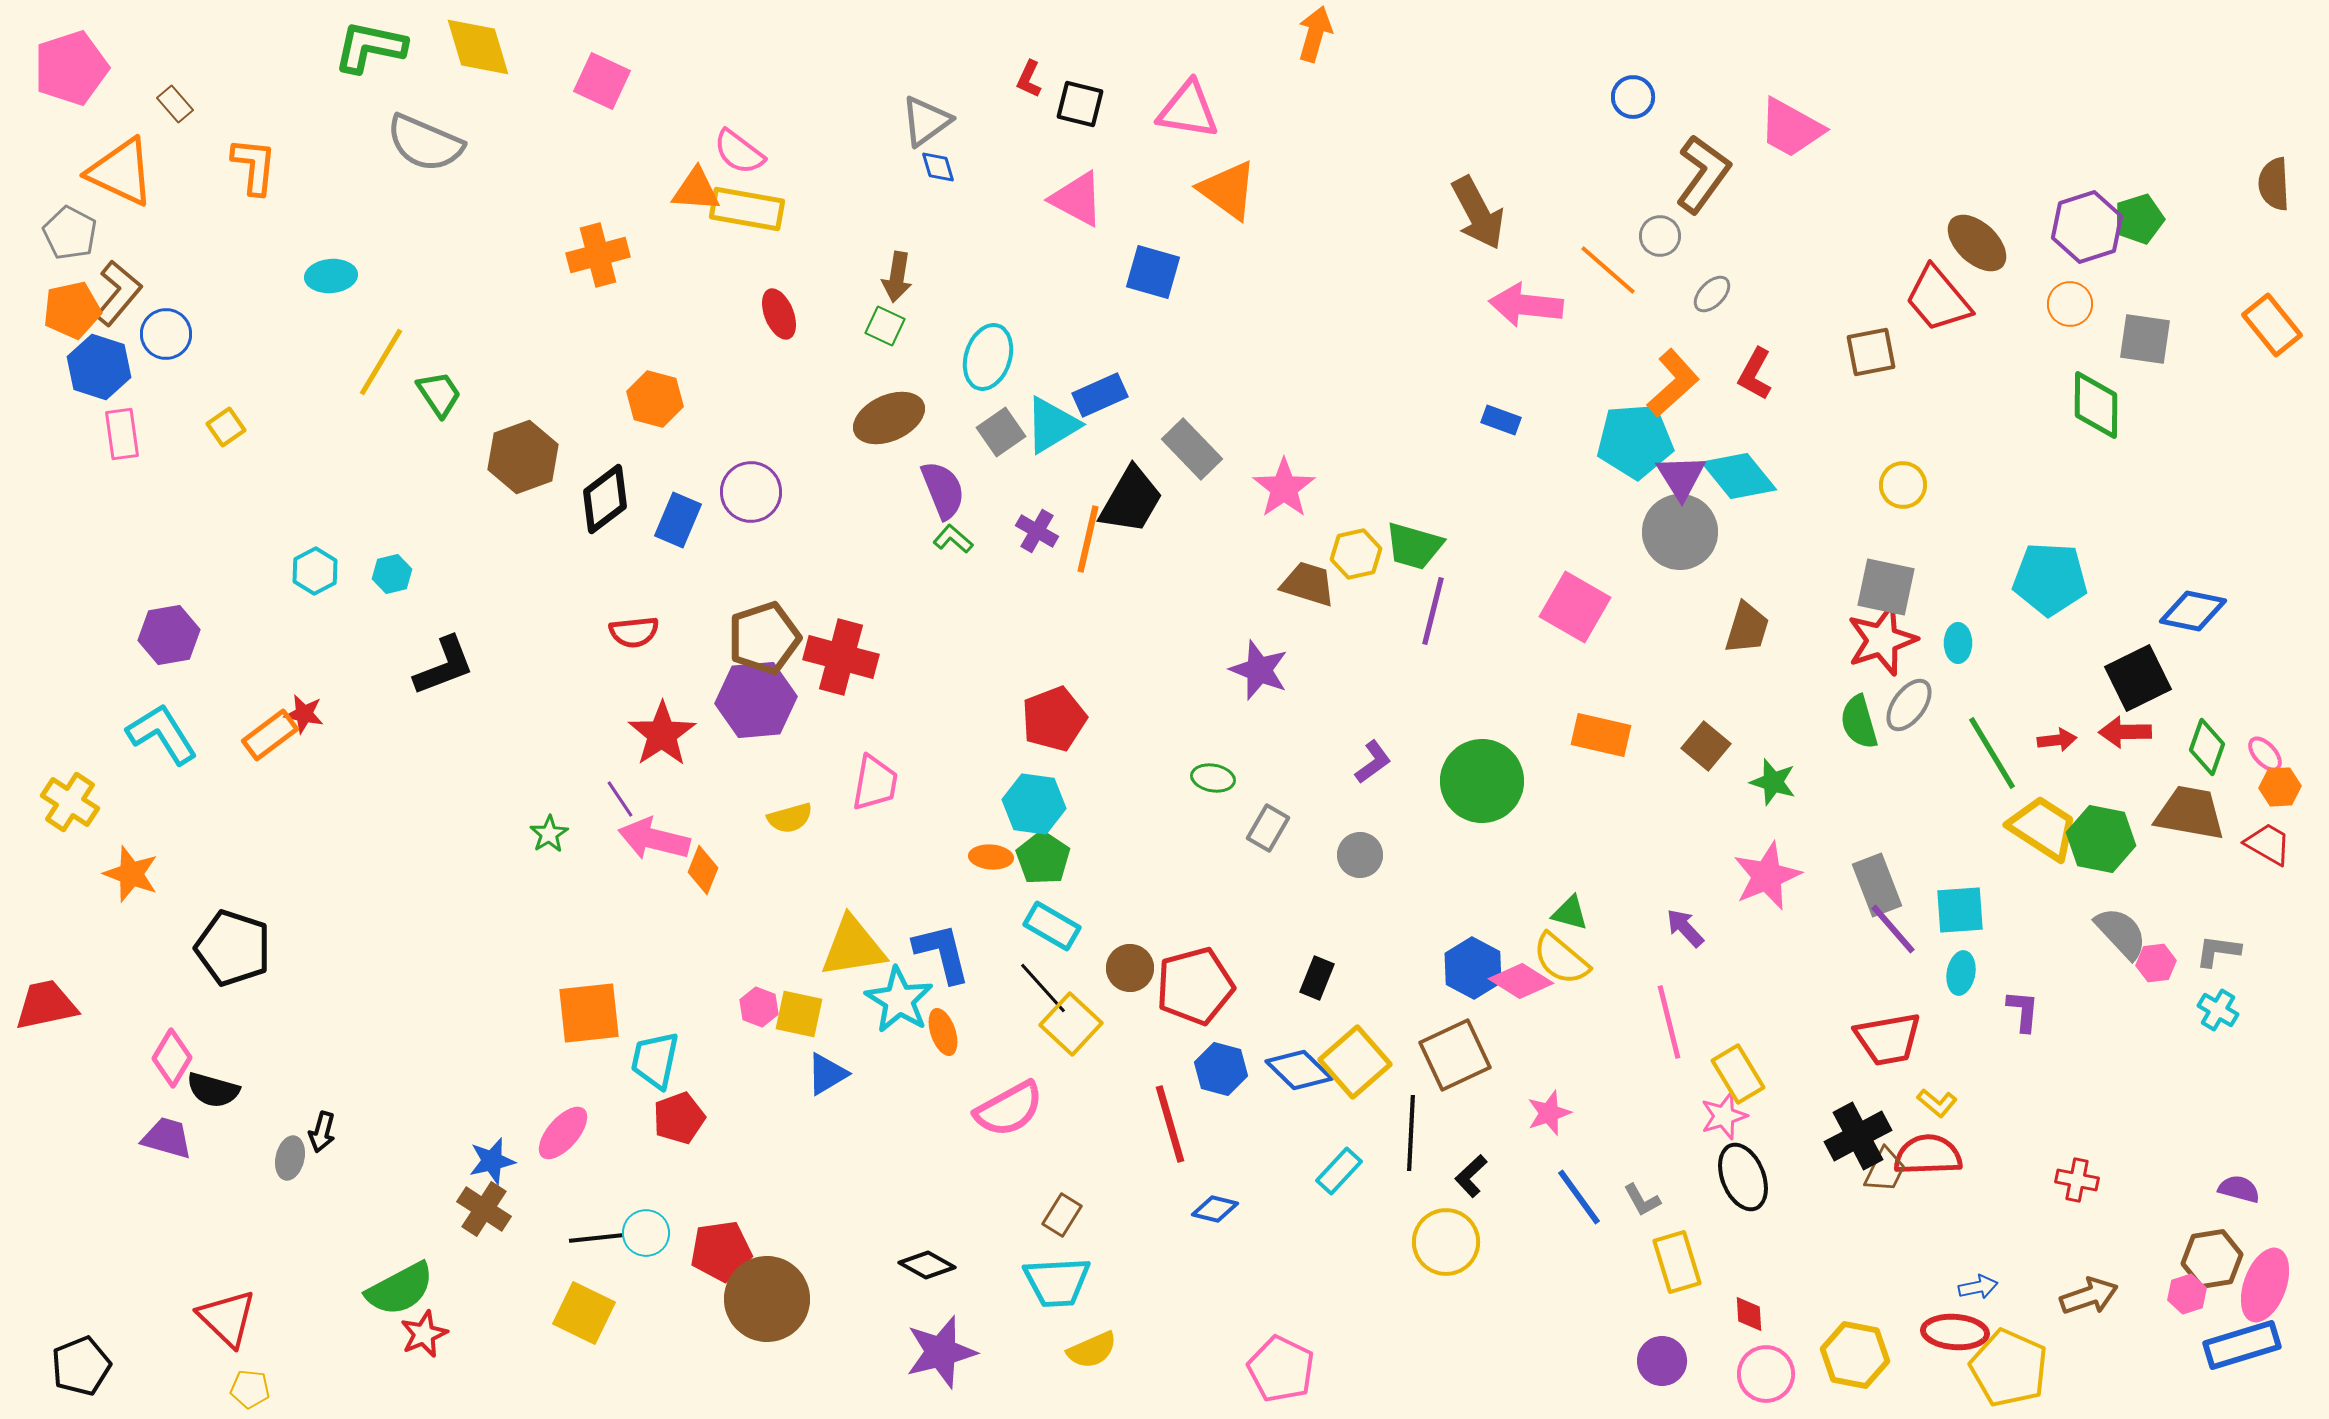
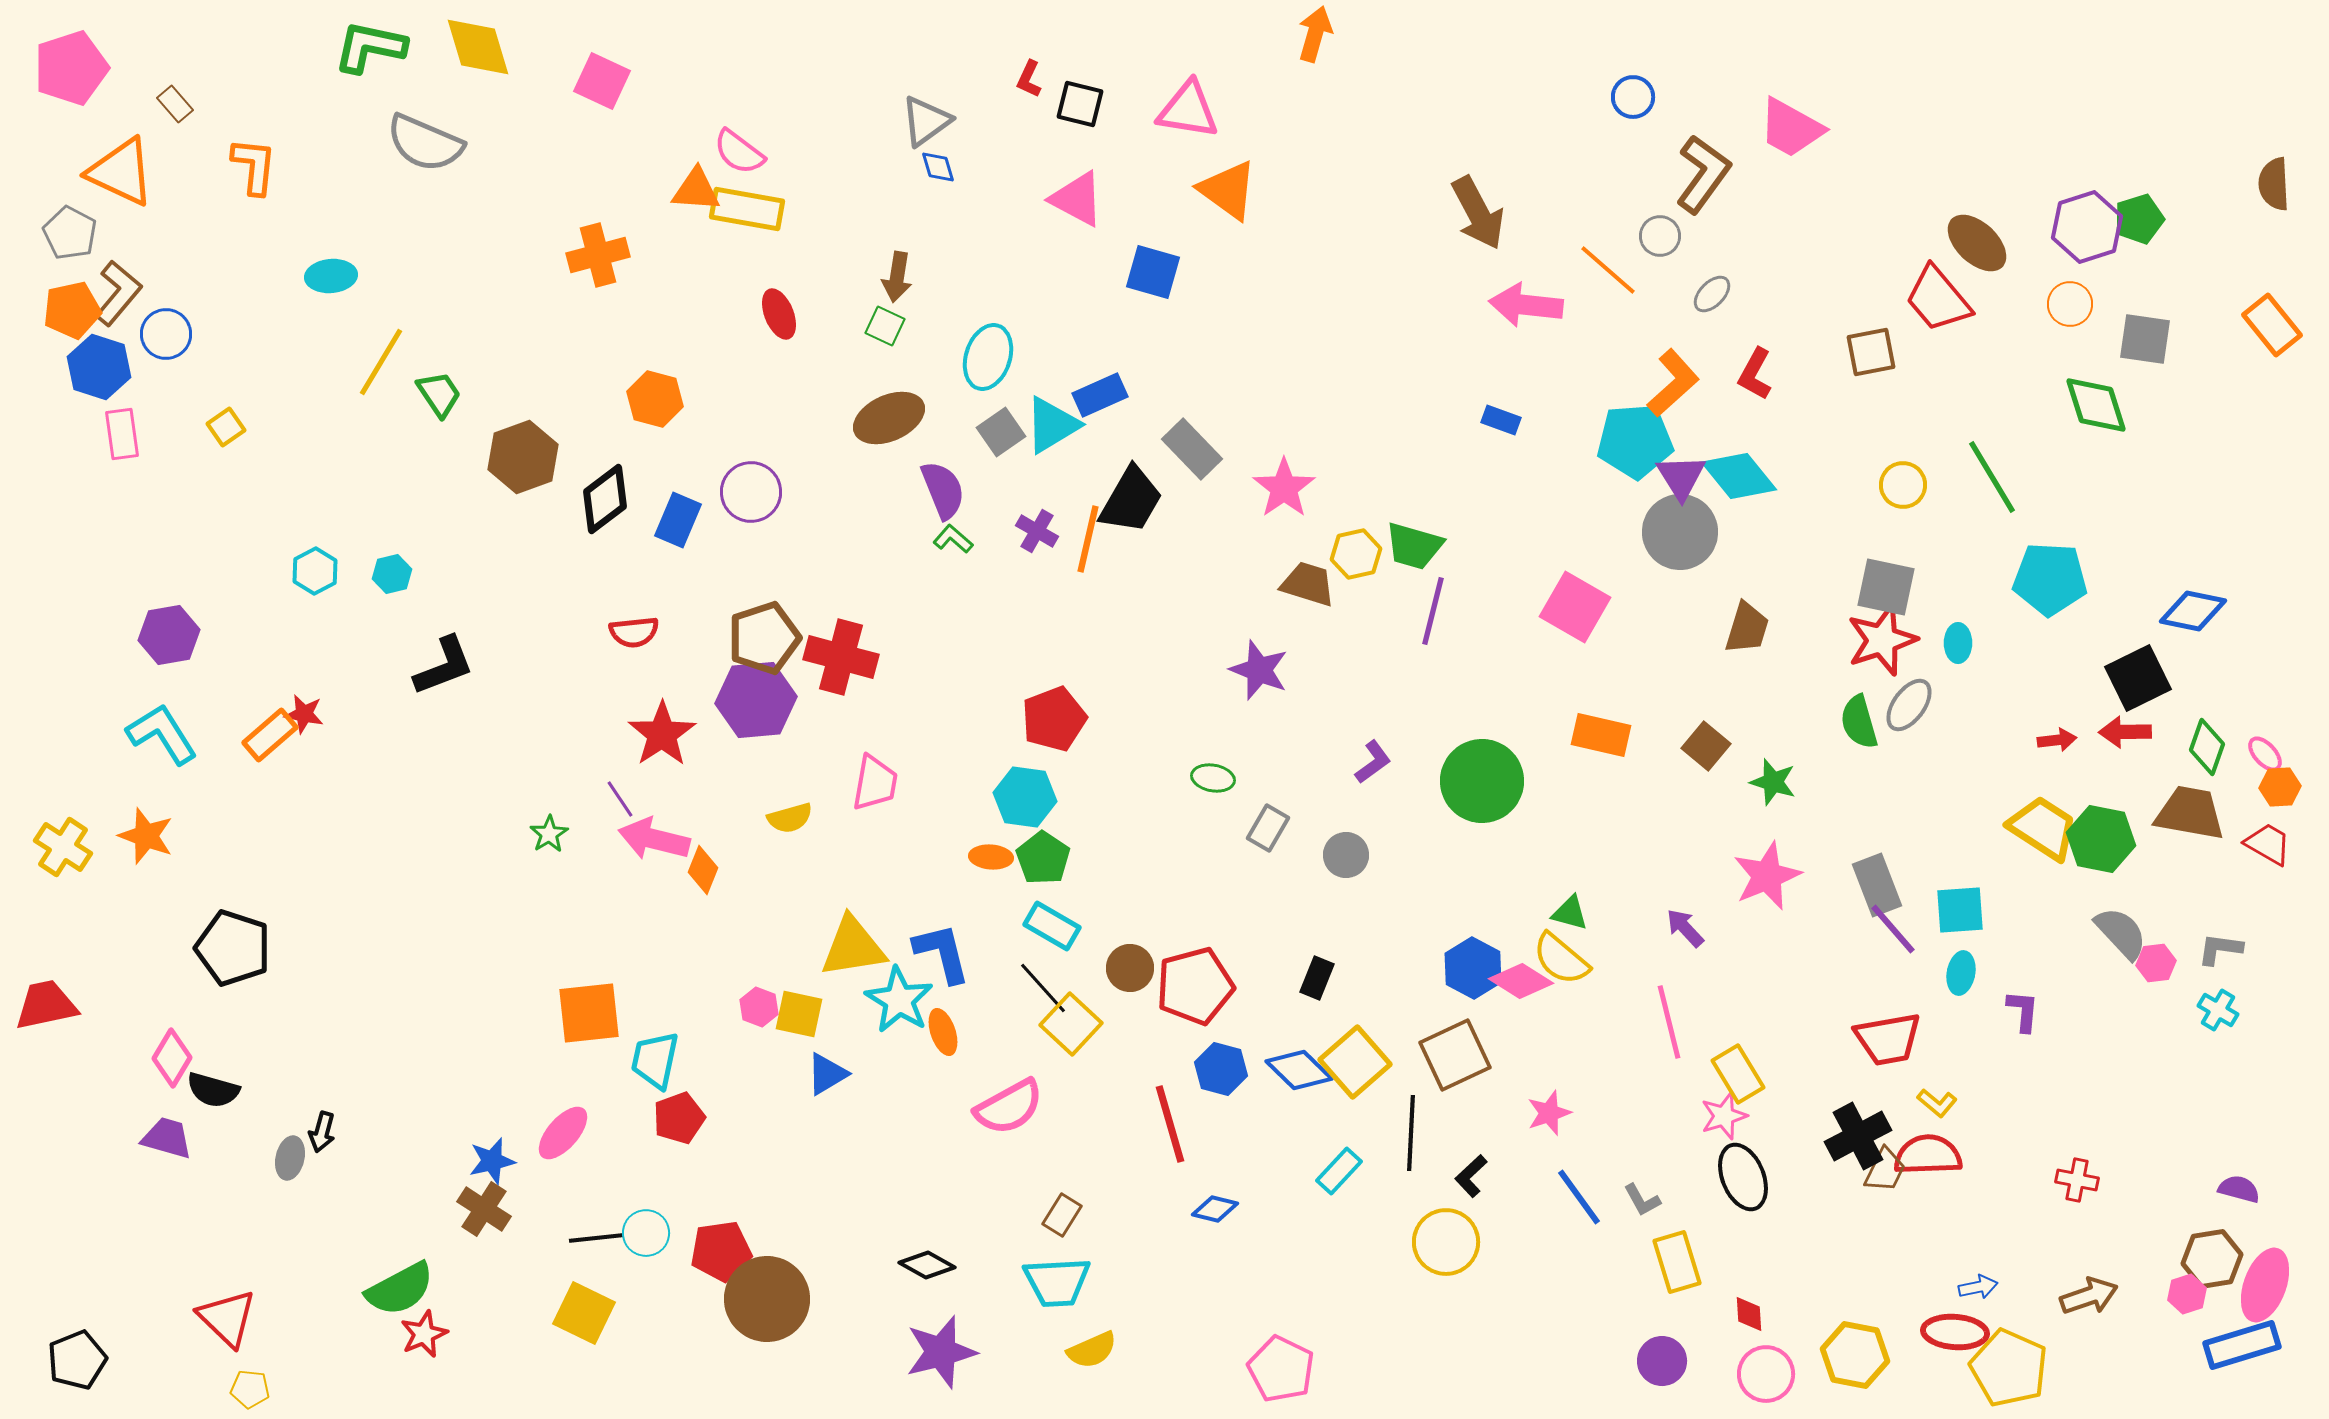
green diamond at (2096, 405): rotated 18 degrees counterclockwise
orange rectangle at (270, 735): rotated 4 degrees counterclockwise
green line at (1992, 753): moved 276 px up
yellow cross at (70, 802): moved 7 px left, 45 px down
cyan hexagon at (1034, 804): moved 9 px left, 7 px up
gray circle at (1360, 855): moved 14 px left
orange star at (131, 874): moved 15 px right, 38 px up
gray L-shape at (2218, 951): moved 2 px right, 2 px up
pink semicircle at (1009, 1109): moved 2 px up
black pentagon at (81, 1366): moved 4 px left, 6 px up
